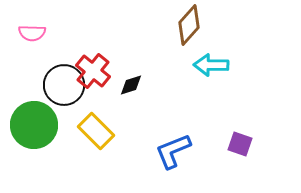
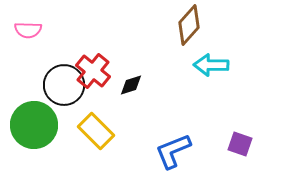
pink semicircle: moved 4 px left, 3 px up
